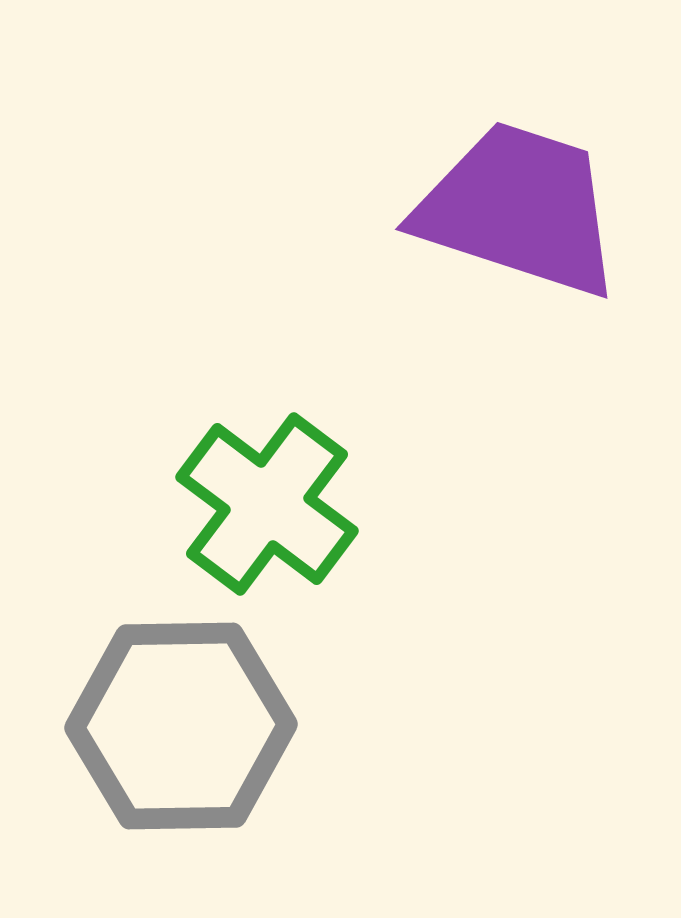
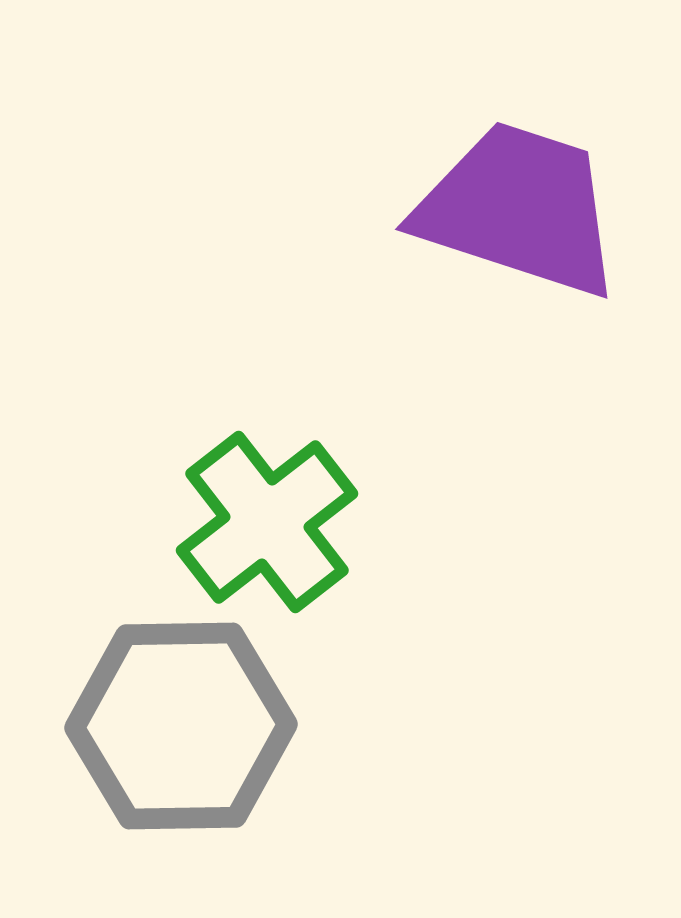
green cross: moved 18 px down; rotated 15 degrees clockwise
